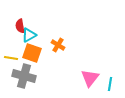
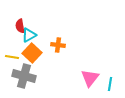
orange cross: rotated 24 degrees counterclockwise
orange square: rotated 24 degrees clockwise
yellow line: moved 1 px right, 1 px up
